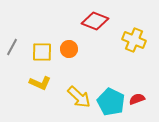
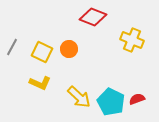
red diamond: moved 2 px left, 4 px up
yellow cross: moved 2 px left
yellow square: rotated 25 degrees clockwise
